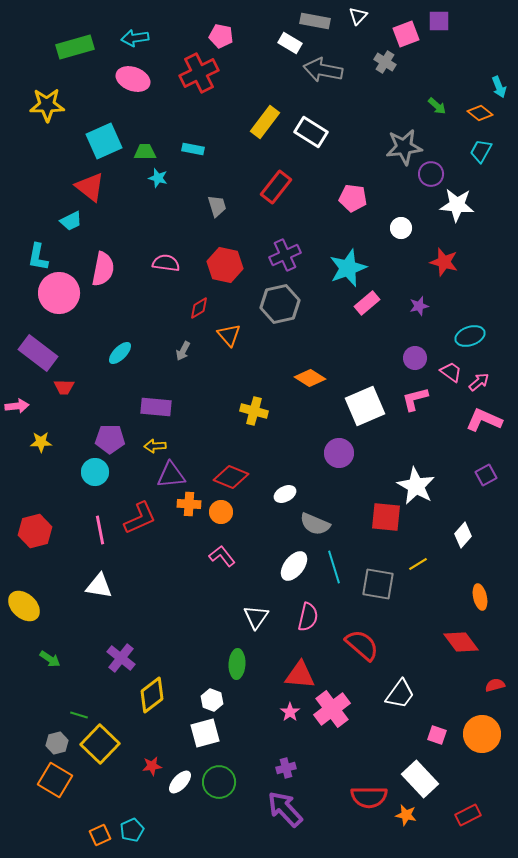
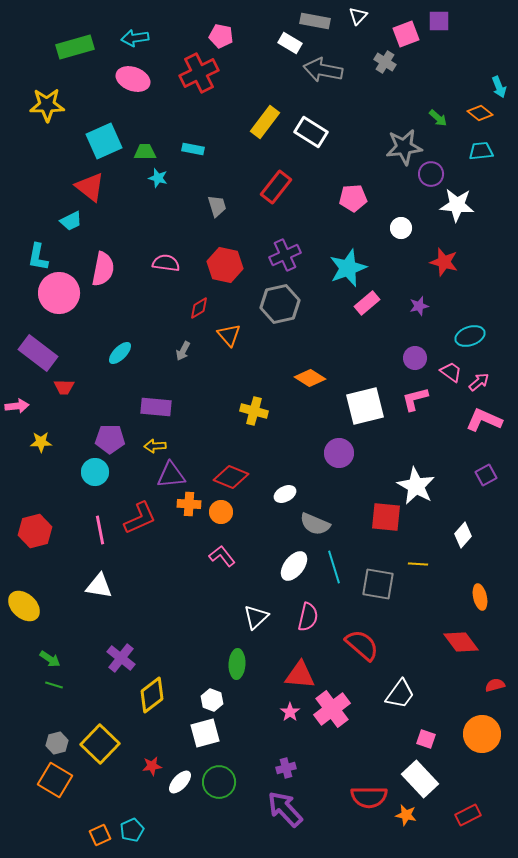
green arrow at (437, 106): moved 1 px right, 12 px down
cyan trapezoid at (481, 151): rotated 55 degrees clockwise
pink pentagon at (353, 198): rotated 12 degrees counterclockwise
white square at (365, 406): rotated 9 degrees clockwise
yellow line at (418, 564): rotated 36 degrees clockwise
white triangle at (256, 617): rotated 12 degrees clockwise
green line at (79, 715): moved 25 px left, 30 px up
pink square at (437, 735): moved 11 px left, 4 px down
